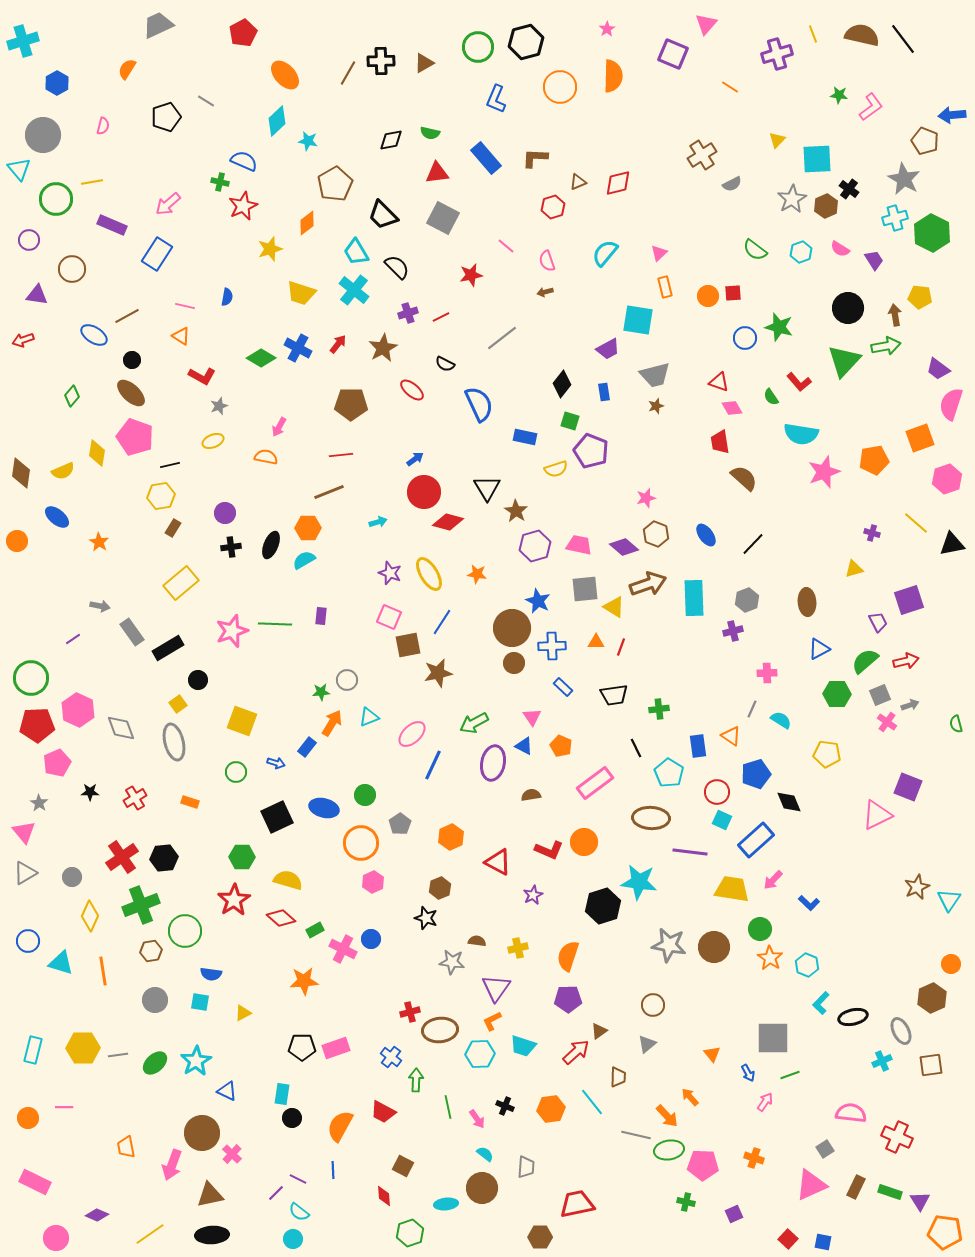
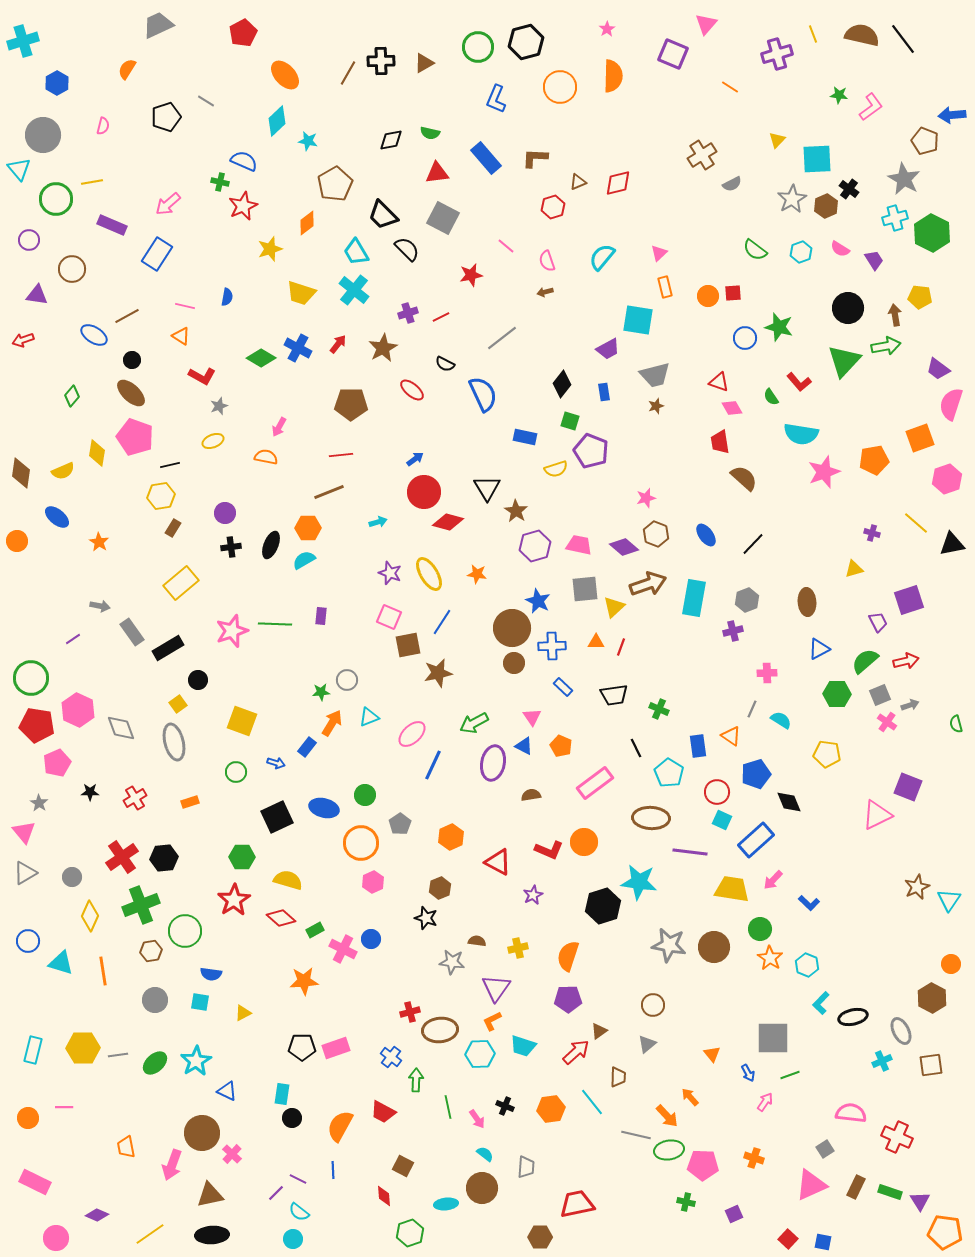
cyan semicircle at (605, 253): moved 3 px left, 4 px down
black semicircle at (397, 267): moved 10 px right, 18 px up
blue semicircle at (479, 404): moved 4 px right, 10 px up
cyan rectangle at (694, 598): rotated 12 degrees clockwise
yellow triangle at (614, 607): rotated 45 degrees clockwise
green cross at (659, 709): rotated 30 degrees clockwise
red pentagon at (37, 725): rotated 12 degrees clockwise
orange rectangle at (190, 802): rotated 36 degrees counterclockwise
brown hexagon at (932, 998): rotated 8 degrees counterclockwise
